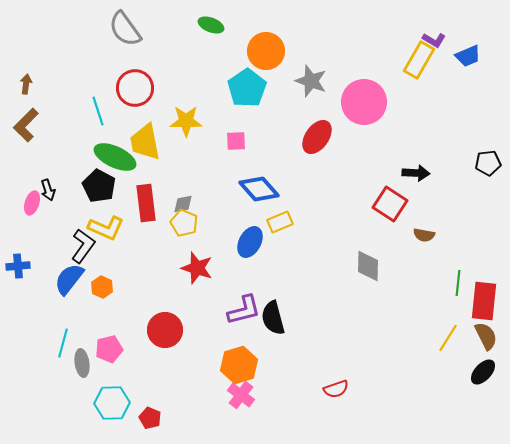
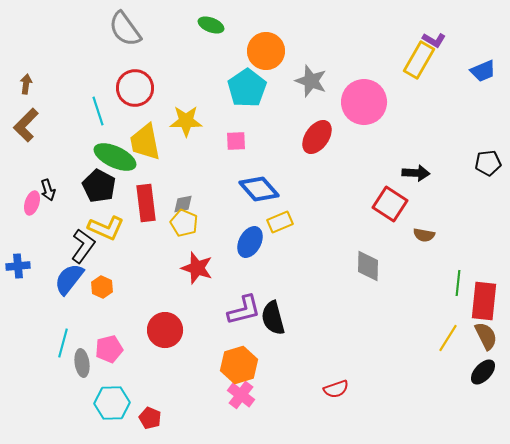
blue trapezoid at (468, 56): moved 15 px right, 15 px down
